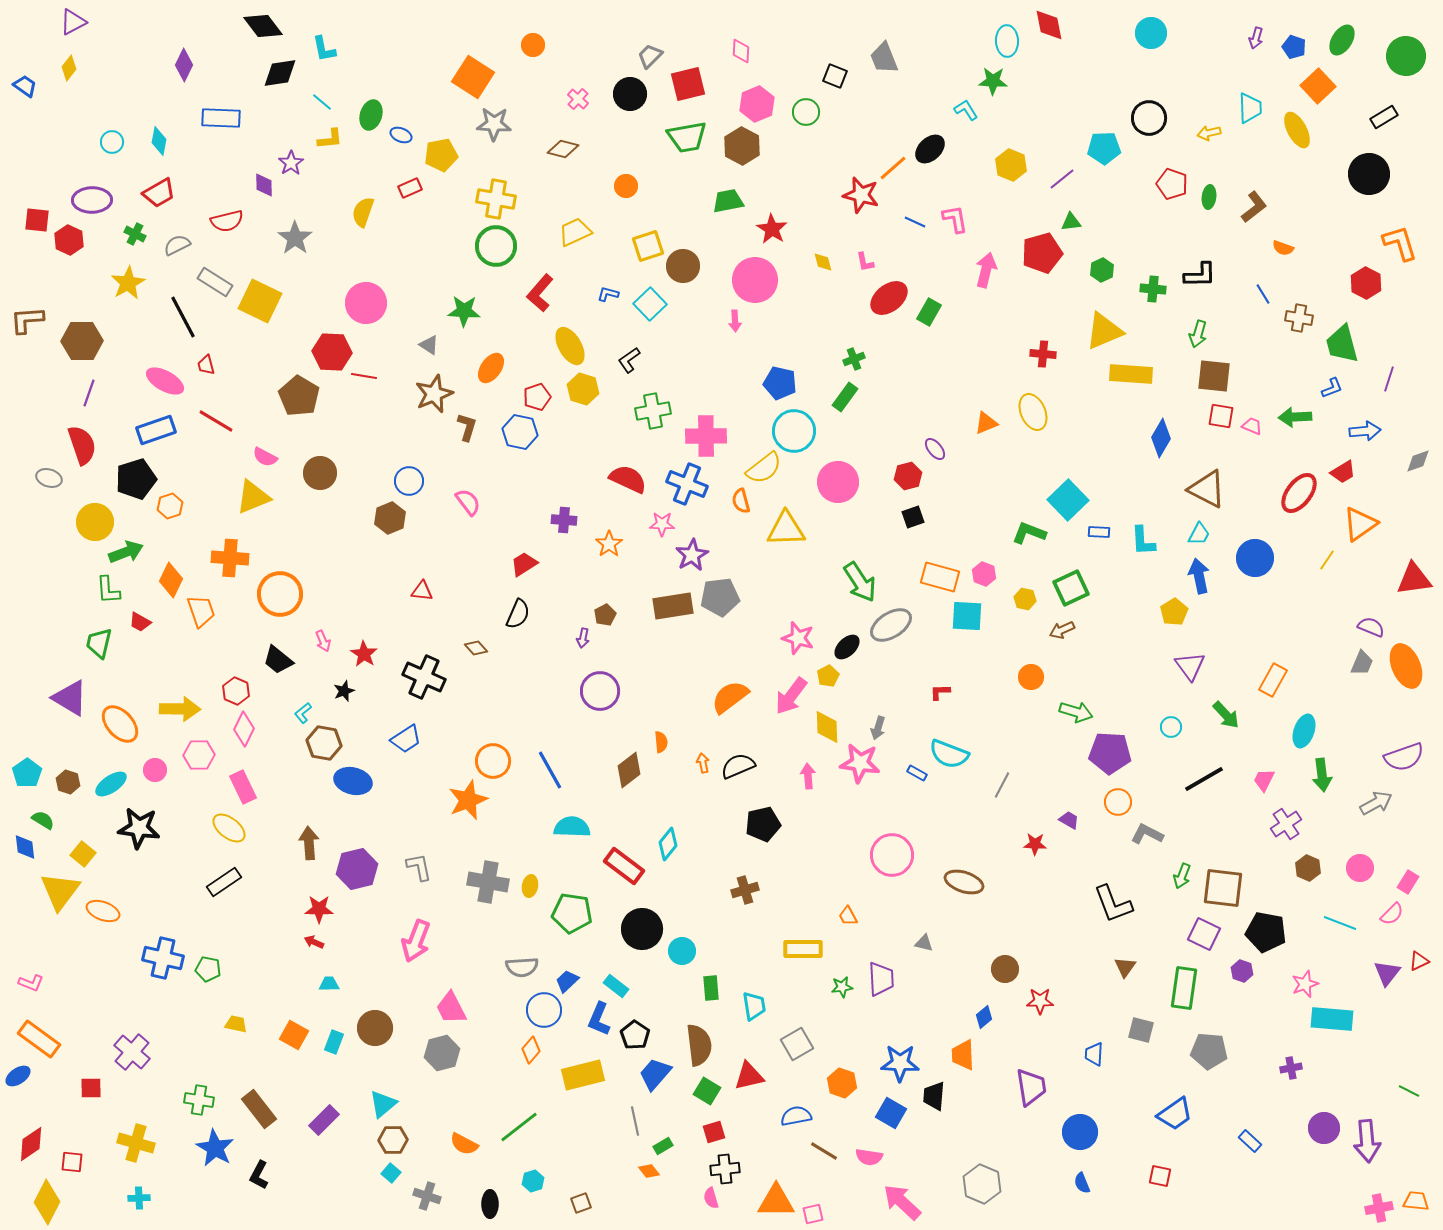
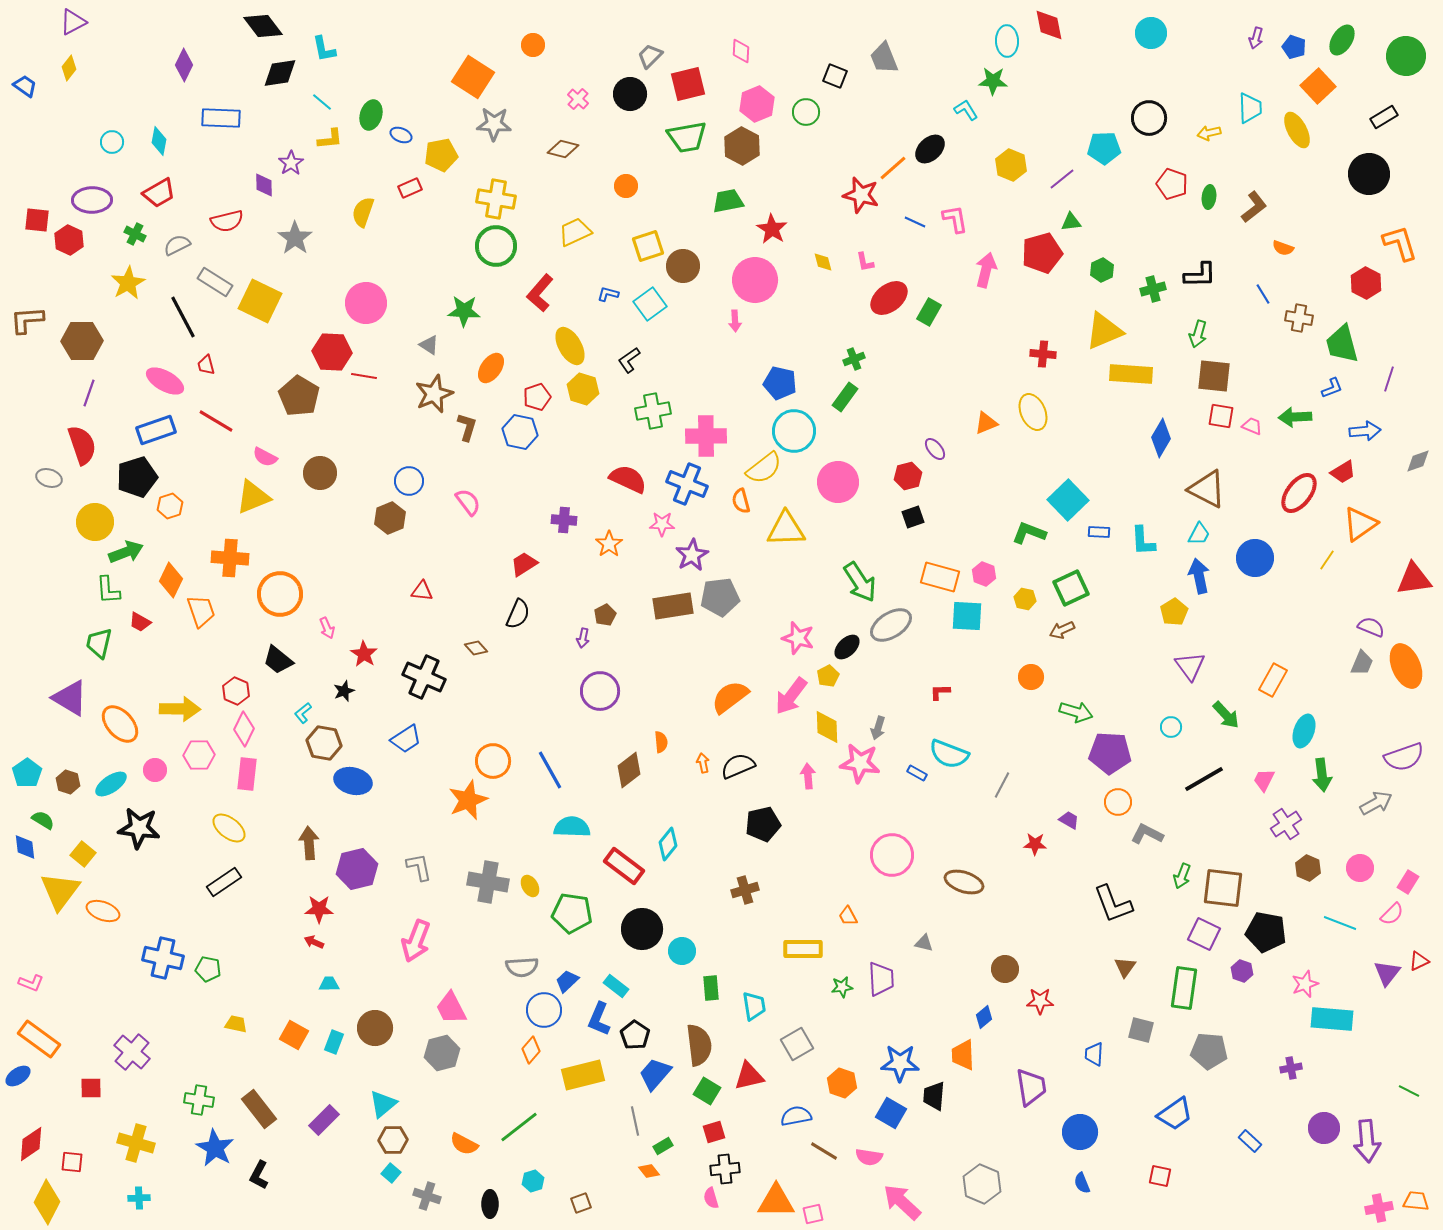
green cross at (1153, 289): rotated 20 degrees counterclockwise
cyan square at (650, 304): rotated 8 degrees clockwise
black pentagon at (136, 479): moved 1 px right, 2 px up
pink arrow at (323, 641): moved 4 px right, 13 px up
pink rectangle at (243, 787): moved 4 px right, 13 px up; rotated 32 degrees clockwise
yellow ellipse at (530, 886): rotated 40 degrees counterclockwise
